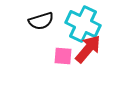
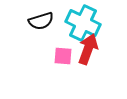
cyan cross: moved 1 px up
red arrow: rotated 20 degrees counterclockwise
